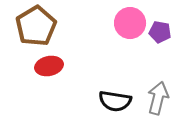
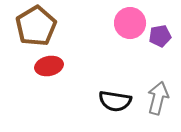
purple pentagon: moved 4 px down; rotated 20 degrees counterclockwise
